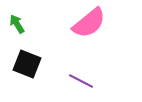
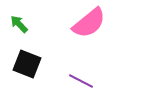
green arrow: moved 2 px right; rotated 12 degrees counterclockwise
